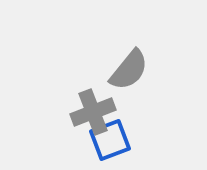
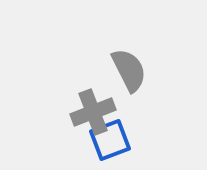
gray semicircle: rotated 66 degrees counterclockwise
